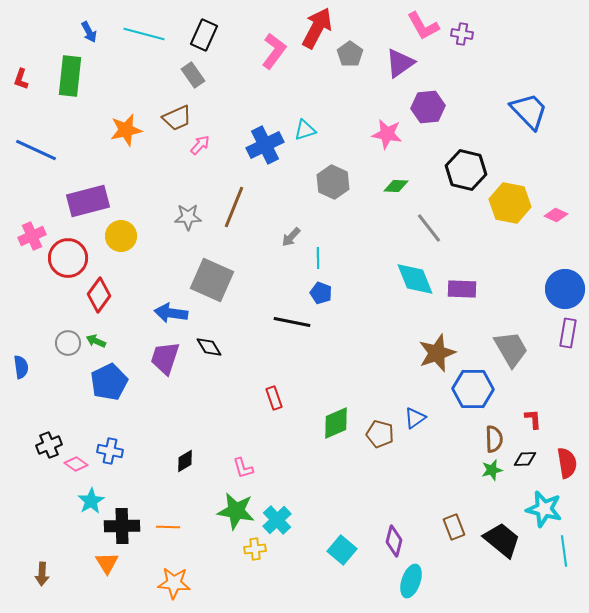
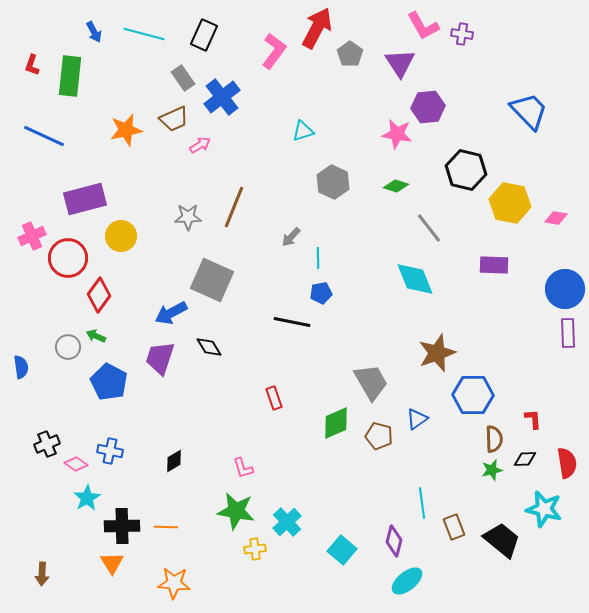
blue arrow at (89, 32): moved 5 px right
purple triangle at (400, 63): rotated 28 degrees counterclockwise
gray rectangle at (193, 75): moved 10 px left, 3 px down
red L-shape at (21, 79): moved 11 px right, 14 px up
brown trapezoid at (177, 118): moved 3 px left, 1 px down
cyan triangle at (305, 130): moved 2 px left, 1 px down
pink star at (387, 134): moved 10 px right
pink arrow at (200, 145): rotated 15 degrees clockwise
blue cross at (265, 145): moved 43 px left, 48 px up; rotated 12 degrees counterclockwise
blue line at (36, 150): moved 8 px right, 14 px up
green diamond at (396, 186): rotated 15 degrees clockwise
purple rectangle at (88, 201): moved 3 px left, 2 px up
pink diamond at (556, 215): moved 3 px down; rotated 15 degrees counterclockwise
purple rectangle at (462, 289): moved 32 px right, 24 px up
blue pentagon at (321, 293): rotated 30 degrees counterclockwise
blue arrow at (171, 313): rotated 36 degrees counterclockwise
purple rectangle at (568, 333): rotated 12 degrees counterclockwise
green arrow at (96, 341): moved 5 px up
gray circle at (68, 343): moved 4 px down
gray trapezoid at (511, 349): moved 140 px left, 33 px down
purple trapezoid at (165, 358): moved 5 px left
blue pentagon at (109, 382): rotated 18 degrees counterclockwise
blue hexagon at (473, 389): moved 6 px down
blue triangle at (415, 418): moved 2 px right, 1 px down
brown pentagon at (380, 434): moved 1 px left, 2 px down
black cross at (49, 445): moved 2 px left, 1 px up
black diamond at (185, 461): moved 11 px left
cyan star at (91, 501): moved 4 px left, 3 px up
cyan cross at (277, 520): moved 10 px right, 2 px down
orange line at (168, 527): moved 2 px left
cyan line at (564, 551): moved 142 px left, 48 px up
orange triangle at (107, 563): moved 5 px right
cyan ellipse at (411, 581): moved 4 px left; rotated 32 degrees clockwise
